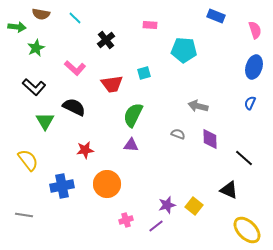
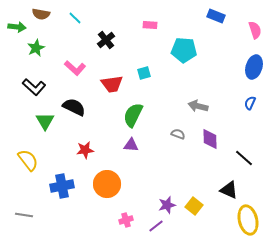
yellow ellipse: moved 1 px right, 10 px up; rotated 32 degrees clockwise
